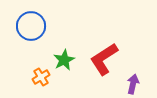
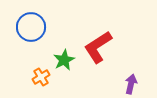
blue circle: moved 1 px down
red L-shape: moved 6 px left, 12 px up
purple arrow: moved 2 px left
